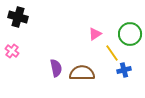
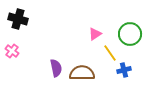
black cross: moved 2 px down
yellow line: moved 2 px left
